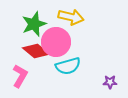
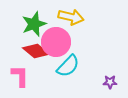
cyan semicircle: rotated 30 degrees counterclockwise
pink L-shape: rotated 30 degrees counterclockwise
